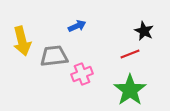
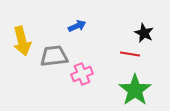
black star: moved 2 px down
red line: rotated 30 degrees clockwise
green star: moved 5 px right
